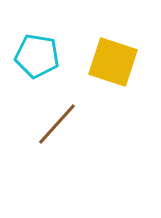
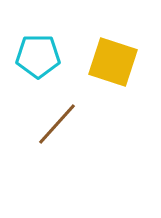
cyan pentagon: moved 1 px right; rotated 9 degrees counterclockwise
